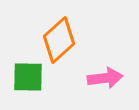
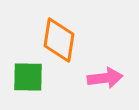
orange diamond: rotated 39 degrees counterclockwise
